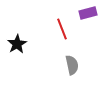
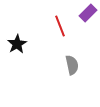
purple rectangle: rotated 30 degrees counterclockwise
red line: moved 2 px left, 3 px up
